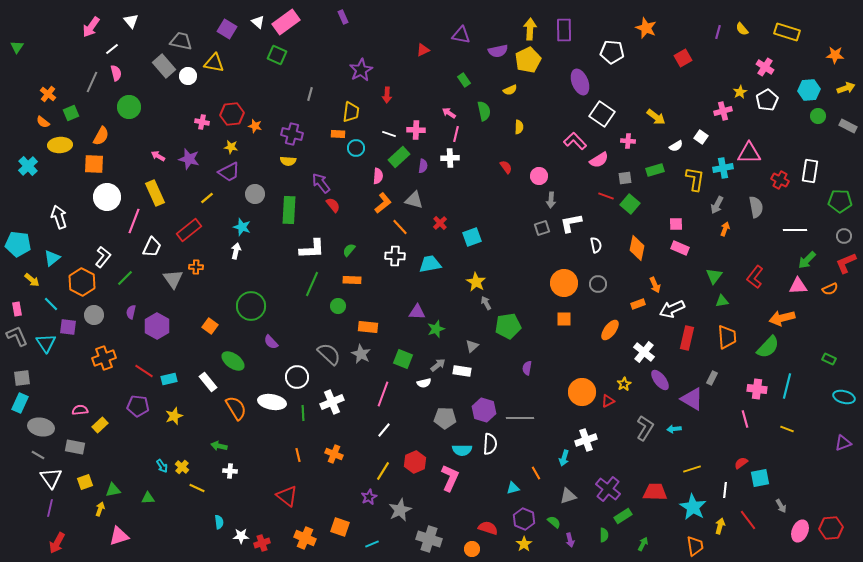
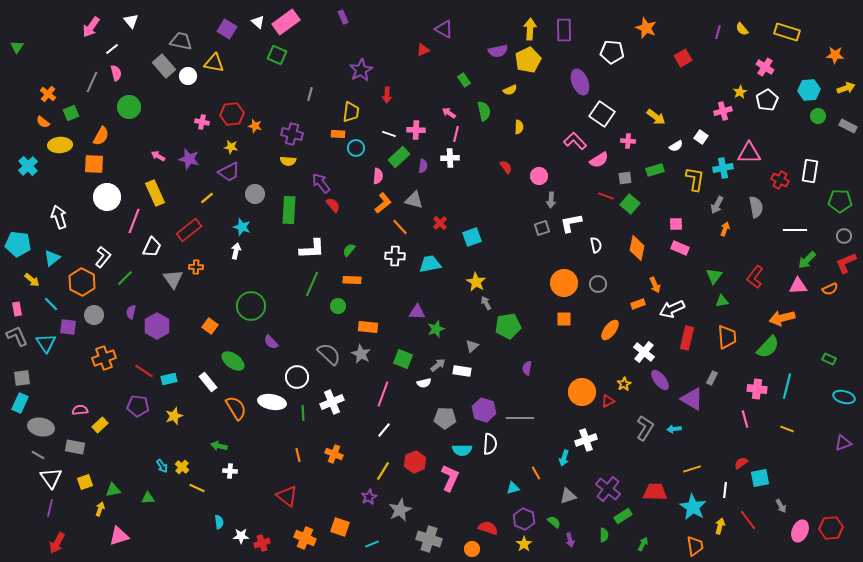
purple triangle at (461, 35): moved 17 px left, 6 px up; rotated 18 degrees clockwise
